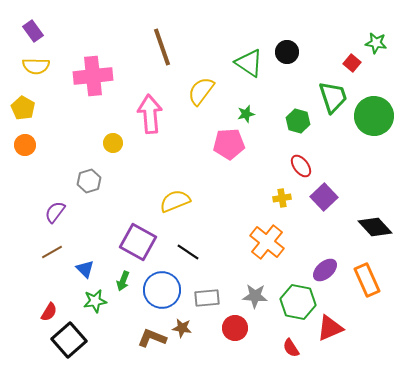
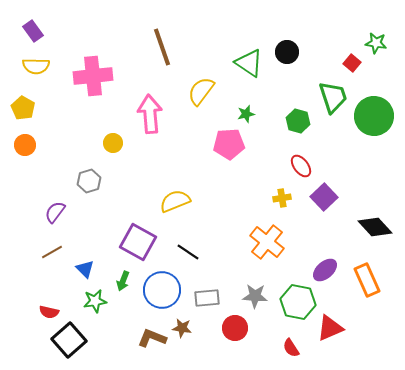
red semicircle at (49, 312): rotated 72 degrees clockwise
